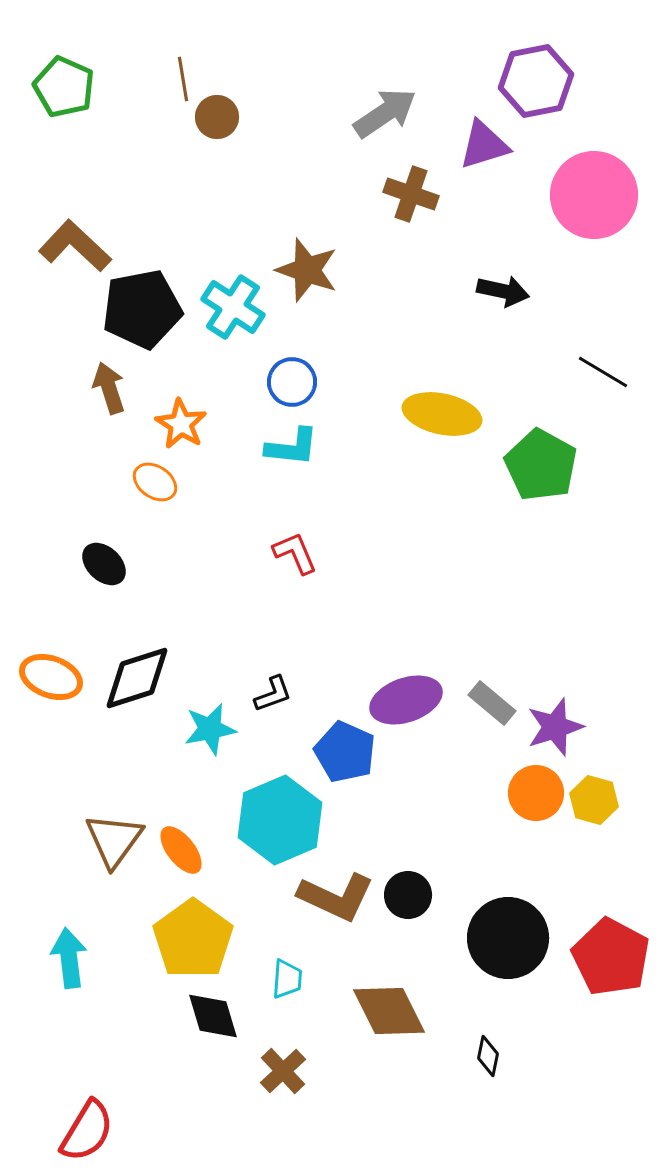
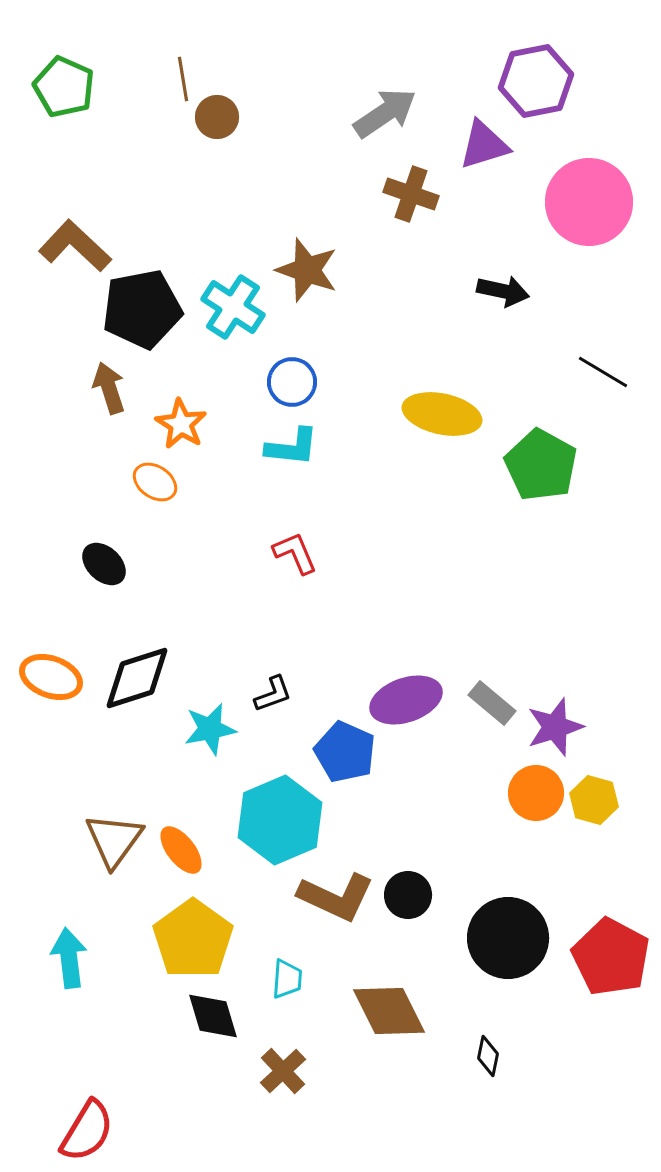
pink circle at (594, 195): moved 5 px left, 7 px down
